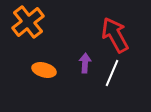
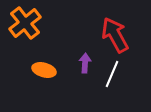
orange cross: moved 3 px left, 1 px down
white line: moved 1 px down
